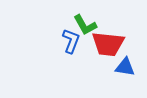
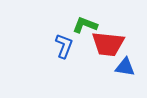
green L-shape: rotated 140 degrees clockwise
blue L-shape: moved 7 px left, 5 px down
